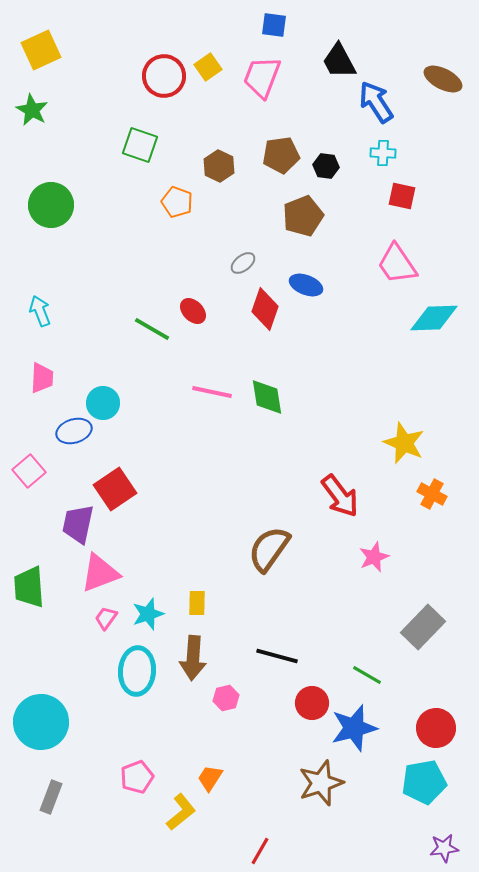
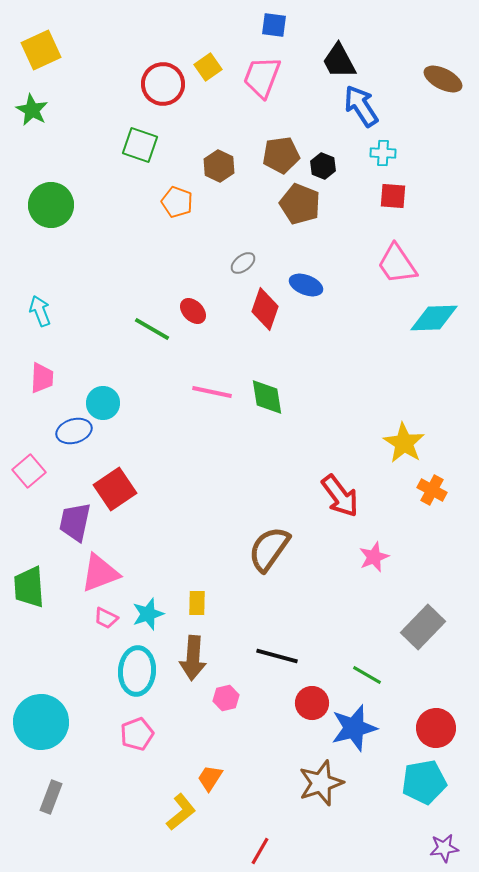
red circle at (164, 76): moved 1 px left, 8 px down
blue arrow at (376, 102): moved 15 px left, 4 px down
black hexagon at (326, 166): moved 3 px left; rotated 15 degrees clockwise
red square at (402, 196): moved 9 px left; rotated 8 degrees counterclockwise
brown pentagon at (303, 216): moved 3 px left, 12 px up; rotated 30 degrees counterclockwise
yellow star at (404, 443): rotated 9 degrees clockwise
orange cross at (432, 494): moved 4 px up
purple trapezoid at (78, 524): moved 3 px left, 2 px up
pink trapezoid at (106, 618): rotated 100 degrees counterclockwise
pink pentagon at (137, 777): moved 43 px up
